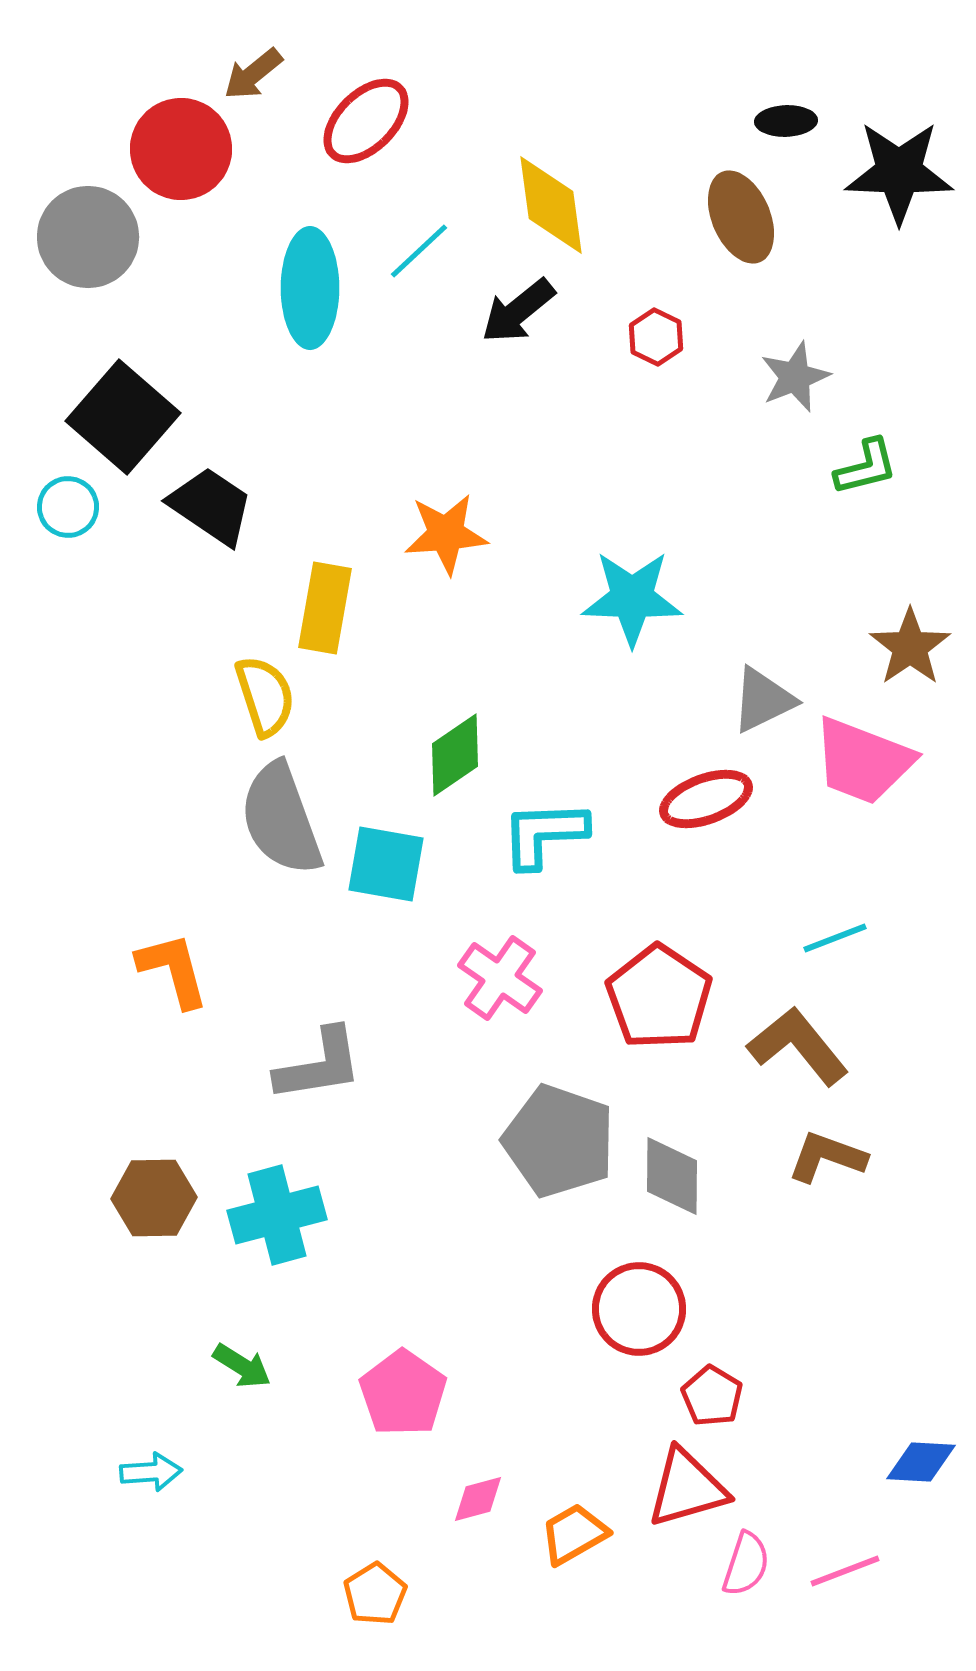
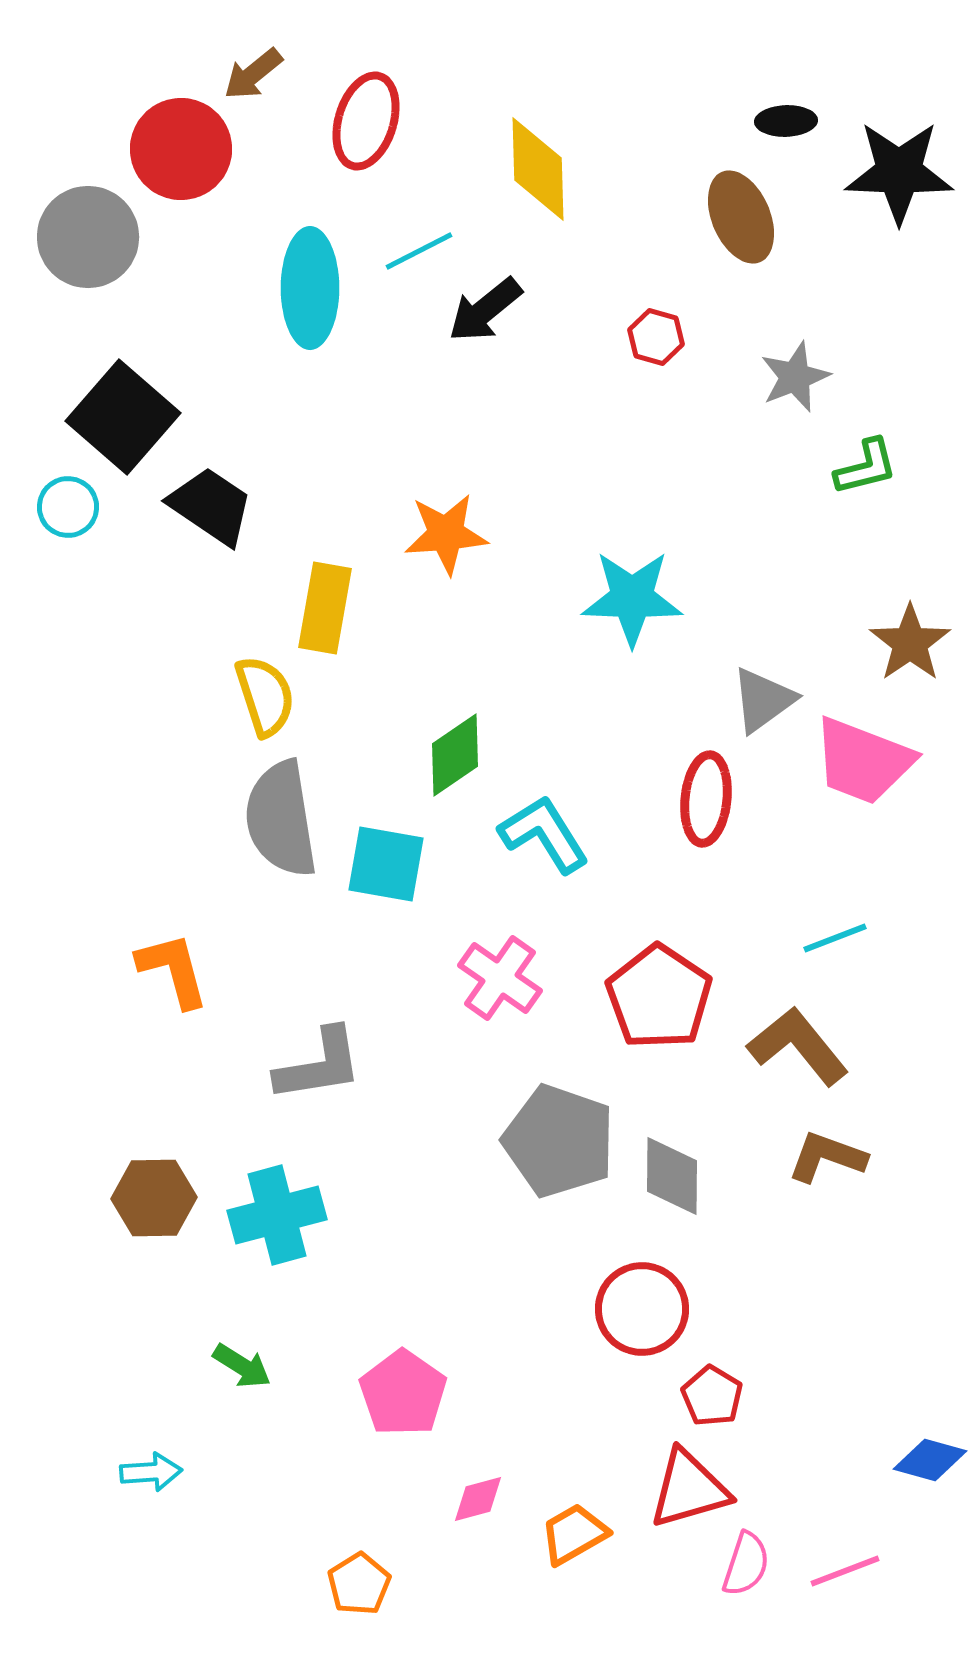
red ellipse at (366, 121): rotated 28 degrees counterclockwise
yellow diamond at (551, 205): moved 13 px left, 36 px up; rotated 6 degrees clockwise
cyan line at (419, 251): rotated 16 degrees clockwise
black arrow at (518, 311): moved 33 px left, 1 px up
red hexagon at (656, 337): rotated 10 degrees counterclockwise
brown star at (910, 647): moved 4 px up
gray triangle at (763, 700): rotated 10 degrees counterclockwise
red ellipse at (706, 799): rotated 64 degrees counterclockwise
gray semicircle at (281, 819): rotated 11 degrees clockwise
cyan L-shape at (544, 834): rotated 60 degrees clockwise
red circle at (639, 1309): moved 3 px right
blue diamond at (921, 1462): moved 9 px right, 2 px up; rotated 12 degrees clockwise
red triangle at (687, 1488): moved 2 px right, 1 px down
orange pentagon at (375, 1594): moved 16 px left, 10 px up
